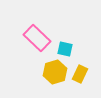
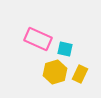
pink rectangle: moved 1 px right, 1 px down; rotated 20 degrees counterclockwise
